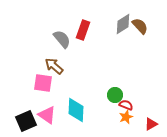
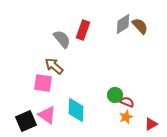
red semicircle: moved 1 px right, 3 px up
